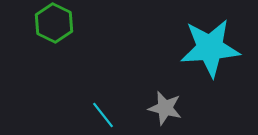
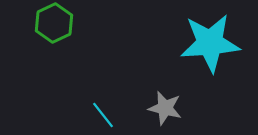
green hexagon: rotated 9 degrees clockwise
cyan star: moved 5 px up
